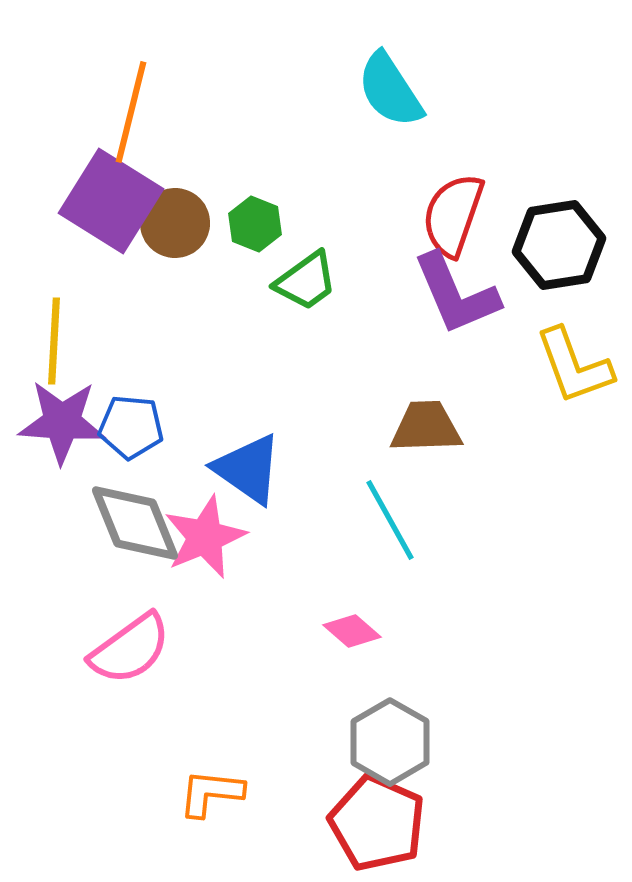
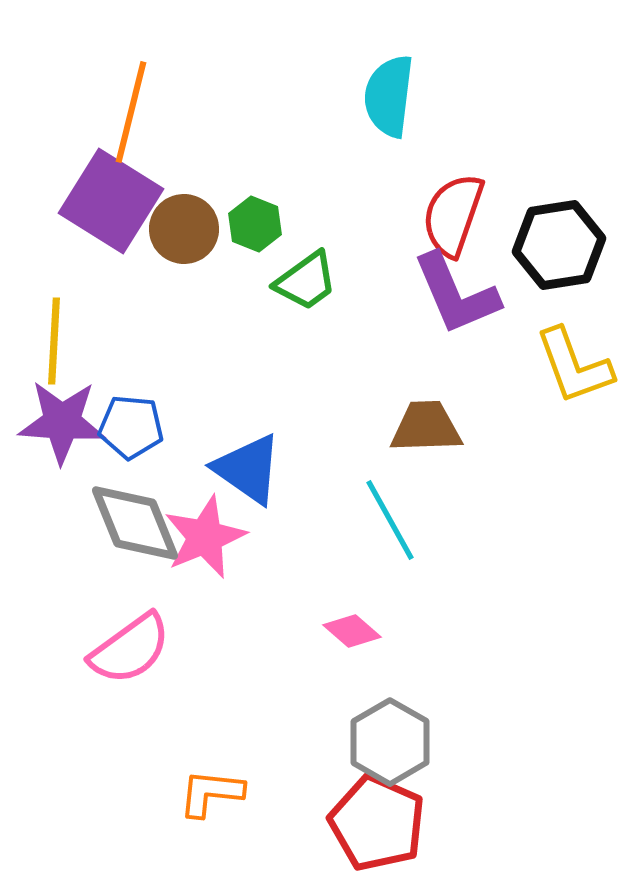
cyan semicircle: moved 1 px left, 6 px down; rotated 40 degrees clockwise
brown circle: moved 9 px right, 6 px down
